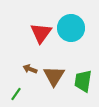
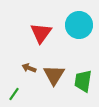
cyan circle: moved 8 px right, 3 px up
brown arrow: moved 1 px left, 1 px up
brown triangle: moved 1 px up
green line: moved 2 px left
